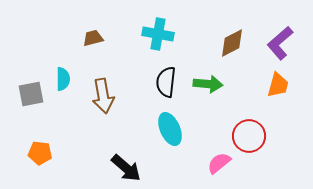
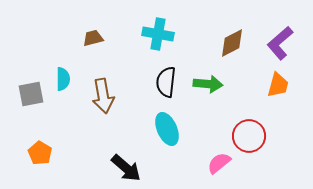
cyan ellipse: moved 3 px left
orange pentagon: rotated 25 degrees clockwise
